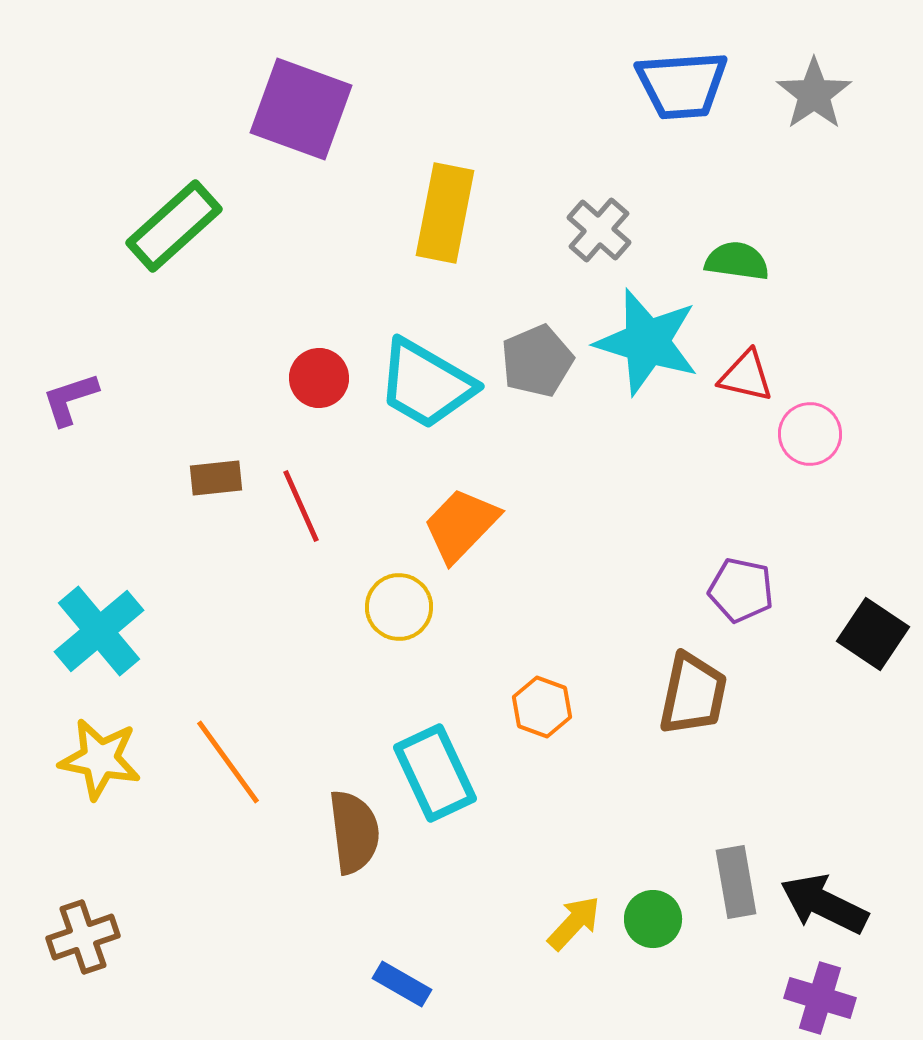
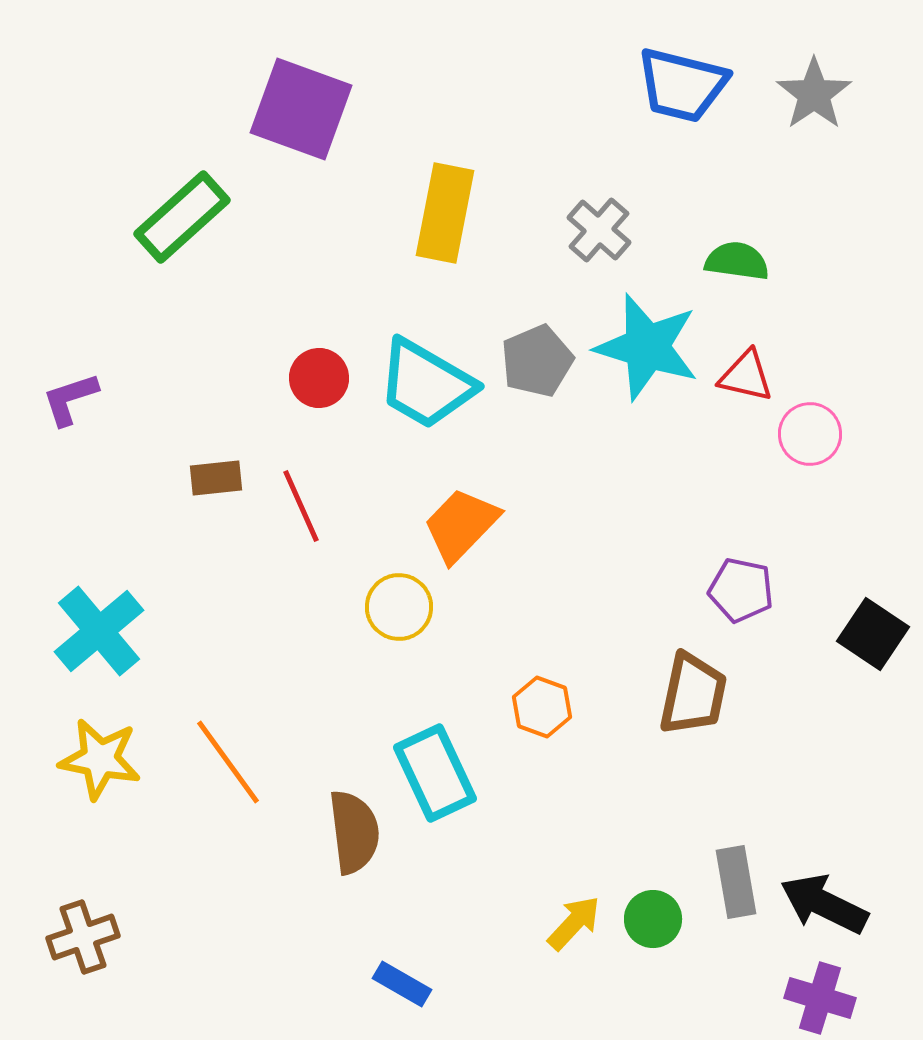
blue trapezoid: rotated 18 degrees clockwise
green rectangle: moved 8 px right, 9 px up
cyan star: moved 5 px down
